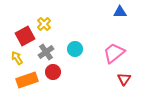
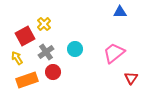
red triangle: moved 7 px right, 1 px up
